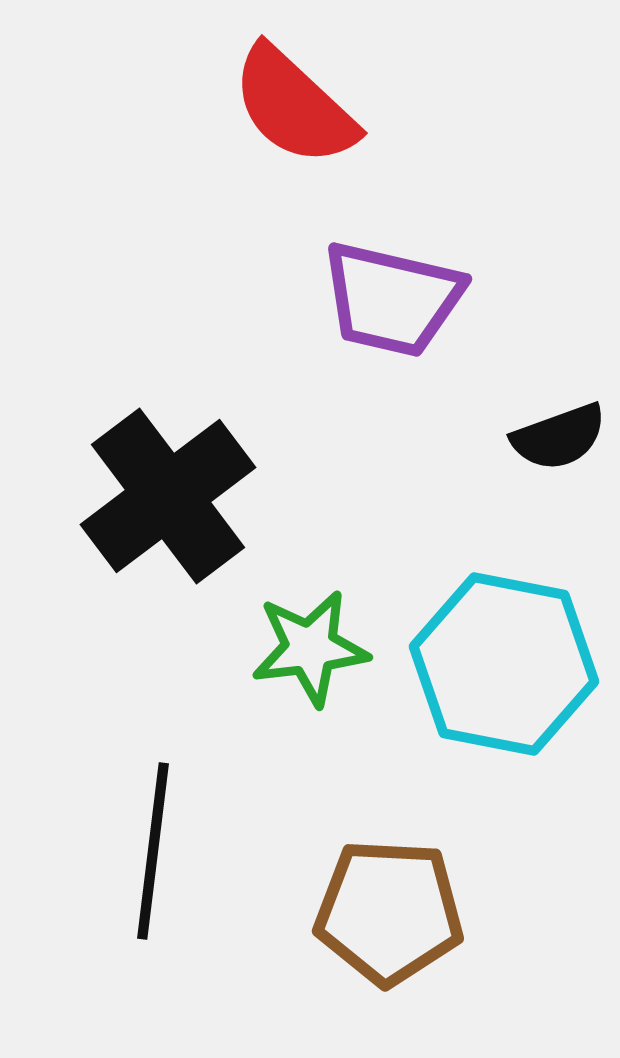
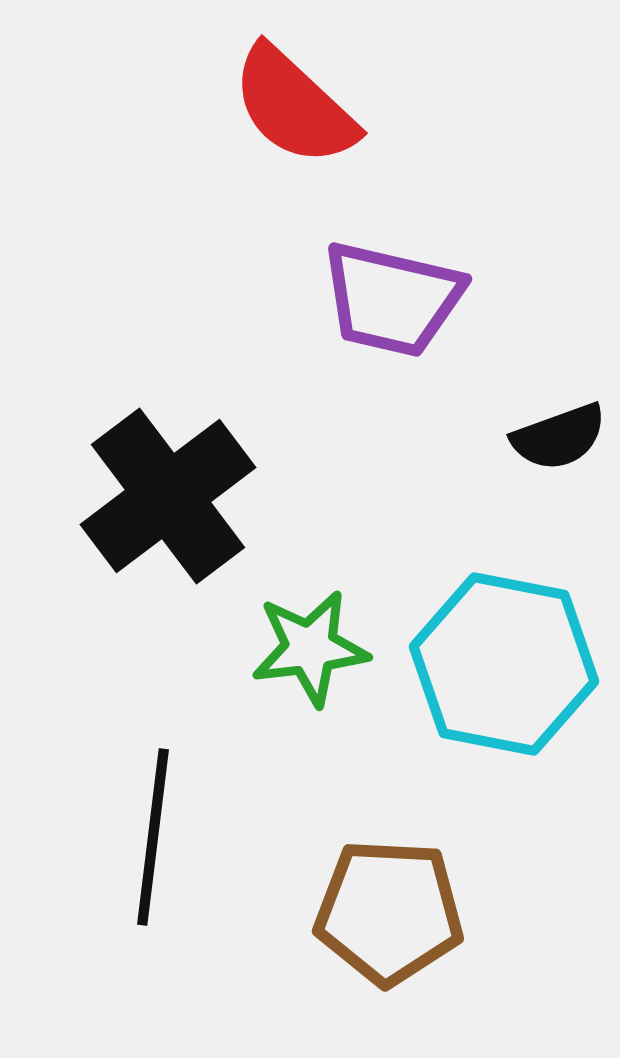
black line: moved 14 px up
